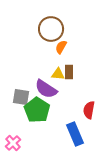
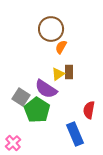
yellow triangle: rotated 40 degrees counterclockwise
gray square: rotated 24 degrees clockwise
